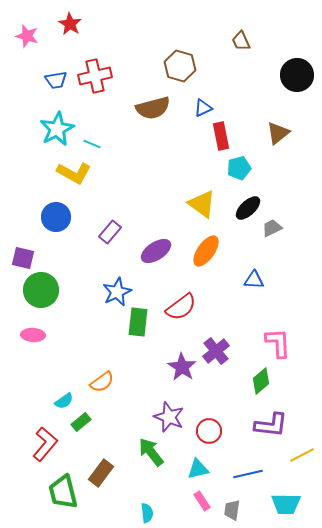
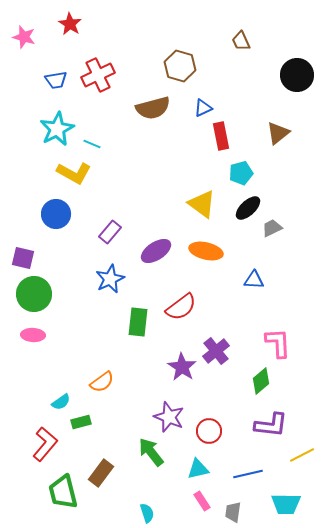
pink star at (27, 36): moved 3 px left, 1 px down
red cross at (95, 76): moved 3 px right, 1 px up; rotated 12 degrees counterclockwise
cyan pentagon at (239, 168): moved 2 px right, 5 px down
blue circle at (56, 217): moved 3 px up
orange ellipse at (206, 251): rotated 68 degrees clockwise
green circle at (41, 290): moved 7 px left, 4 px down
blue star at (117, 292): moved 7 px left, 13 px up
cyan semicircle at (64, 401): moved 3 px left, 1 px down
green rectangle at (81, 422): rotated 24 degrees clockwise
gray trapezoid at (232, 510): moved 1 px right, 2 px down
cyan semicircle at (147, 513): rotated 12 degrees counterclockwise
